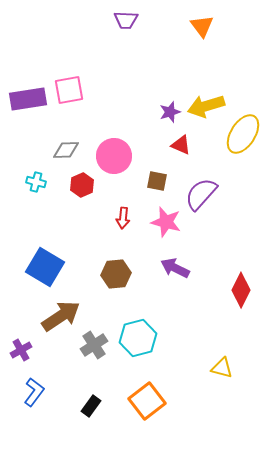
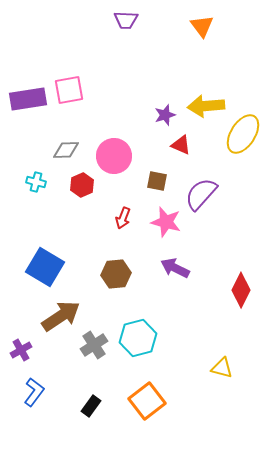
yellow arrow: rotated 12 degrees clockwise
purple star: moved 5 px left, 3 px down
red arrow: rotated 15 degrees clockwise
